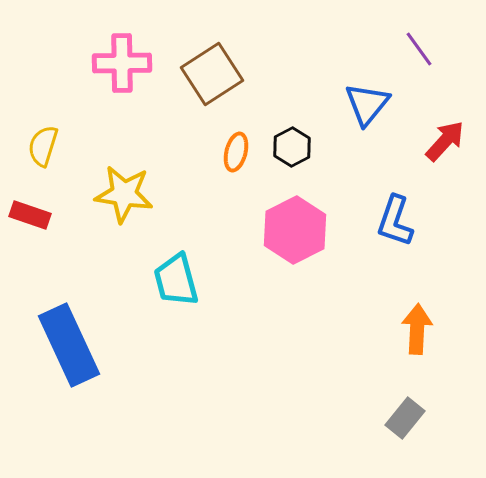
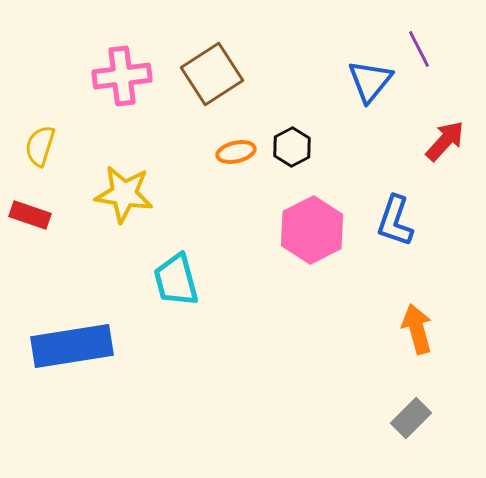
purple line: rotated 9 degrees clockwise
pink cross: moved 13 px down; rotated 6 degrees counterclockwise
blue triangle: moved 3 px right, 23 px up
yellow semicircle: moved 3 px left
orange ellipse: rotated 63 degrees clockwise
pink hexagon: moved 17 px right
orange arrow: rotated 18 degrees counterclockwise
blue rectangle: moved 3 px right, 1 px down; rotated 74 degrees counterclockwise
gray rectangle: moved 6 px right; rotated 6 degrees clockwise
